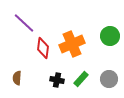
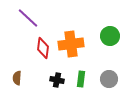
purple line: moved 4 px right, 5 px up
orange cross: moved 1 px left; rotated 15 degrees clockwise
green rectangle: rotated 35 degrees counterclockwise
